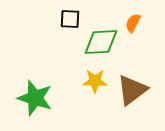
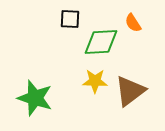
orange semicircle: rotated 60 degrees counterclockwise
brown triangle: moved 2 px left, 1 px down
